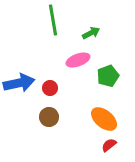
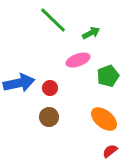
green line: rotated 36 degrees counterclockwise
red semicircle: moved 1 px right, 6 px down
